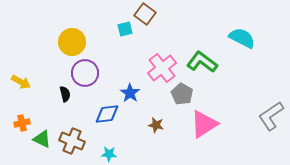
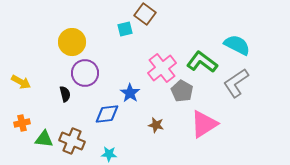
cyan semicircle: moved 5 px left, 7 px down
gray pentagon: moved 3 px up
gray L-shape: moved 35 px left, 33 px up
green triangle: moved 2 px right; rotated 18 degrees counterclockwise
